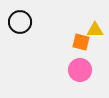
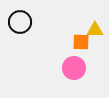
orange square: rotated 12 degrees counterclockwise
pink circle: moved 6 px left, 2 px up
